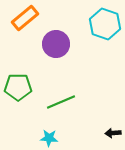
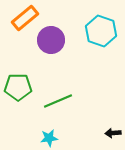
cyan hexagon: moved 4 px left, 7 px down
purple circle: moved 5 px left, 4 px up
green line: moved 3 px left, 1 px up
cyan star: rotated 12 degrees counterclockwise
